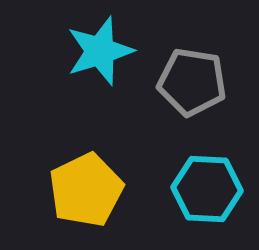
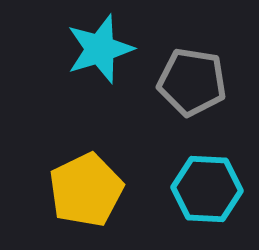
cyan star: moved 2 px up
